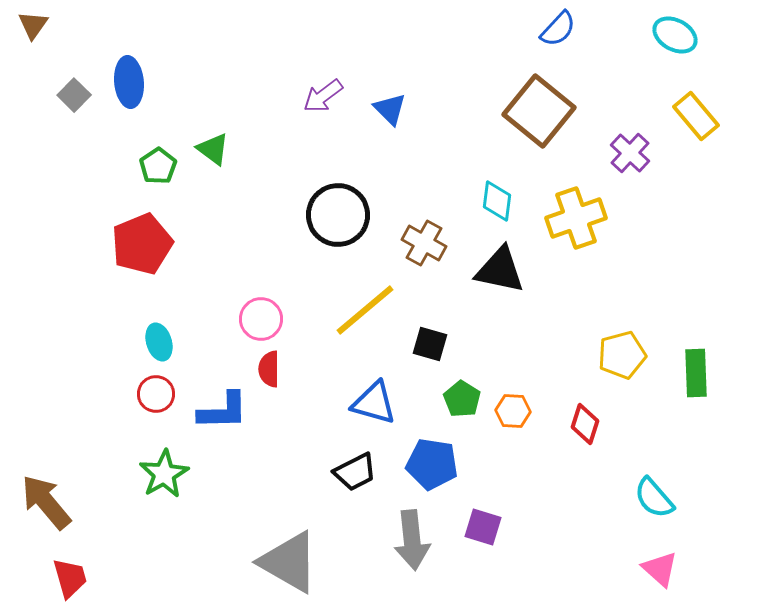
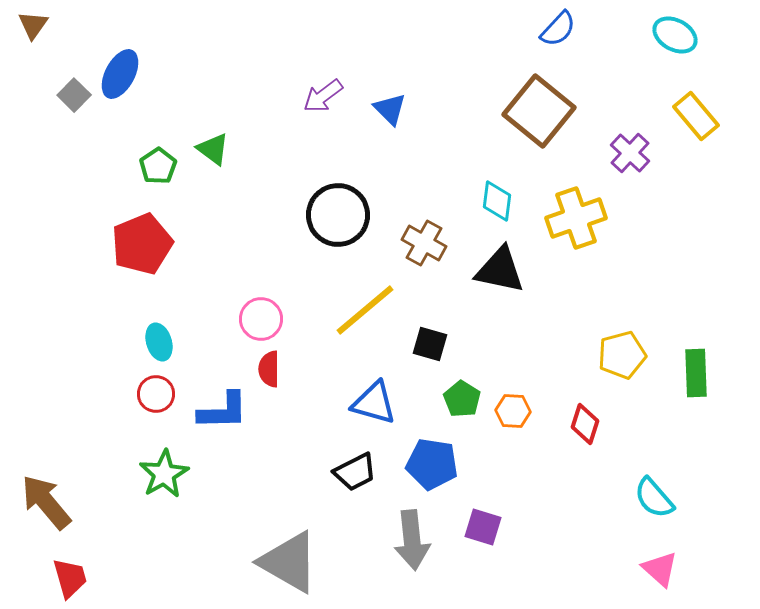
blue ellipse at (129, 82): moved 9 px left, 8 px up; rotated 33 degrees clockwise
